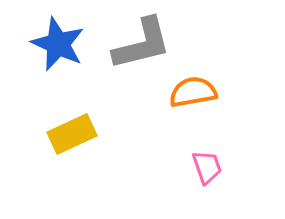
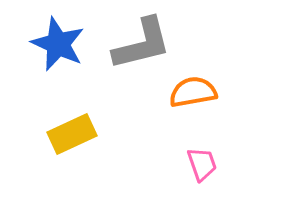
pink trapezoid: moved 5 px left, 3 px up
